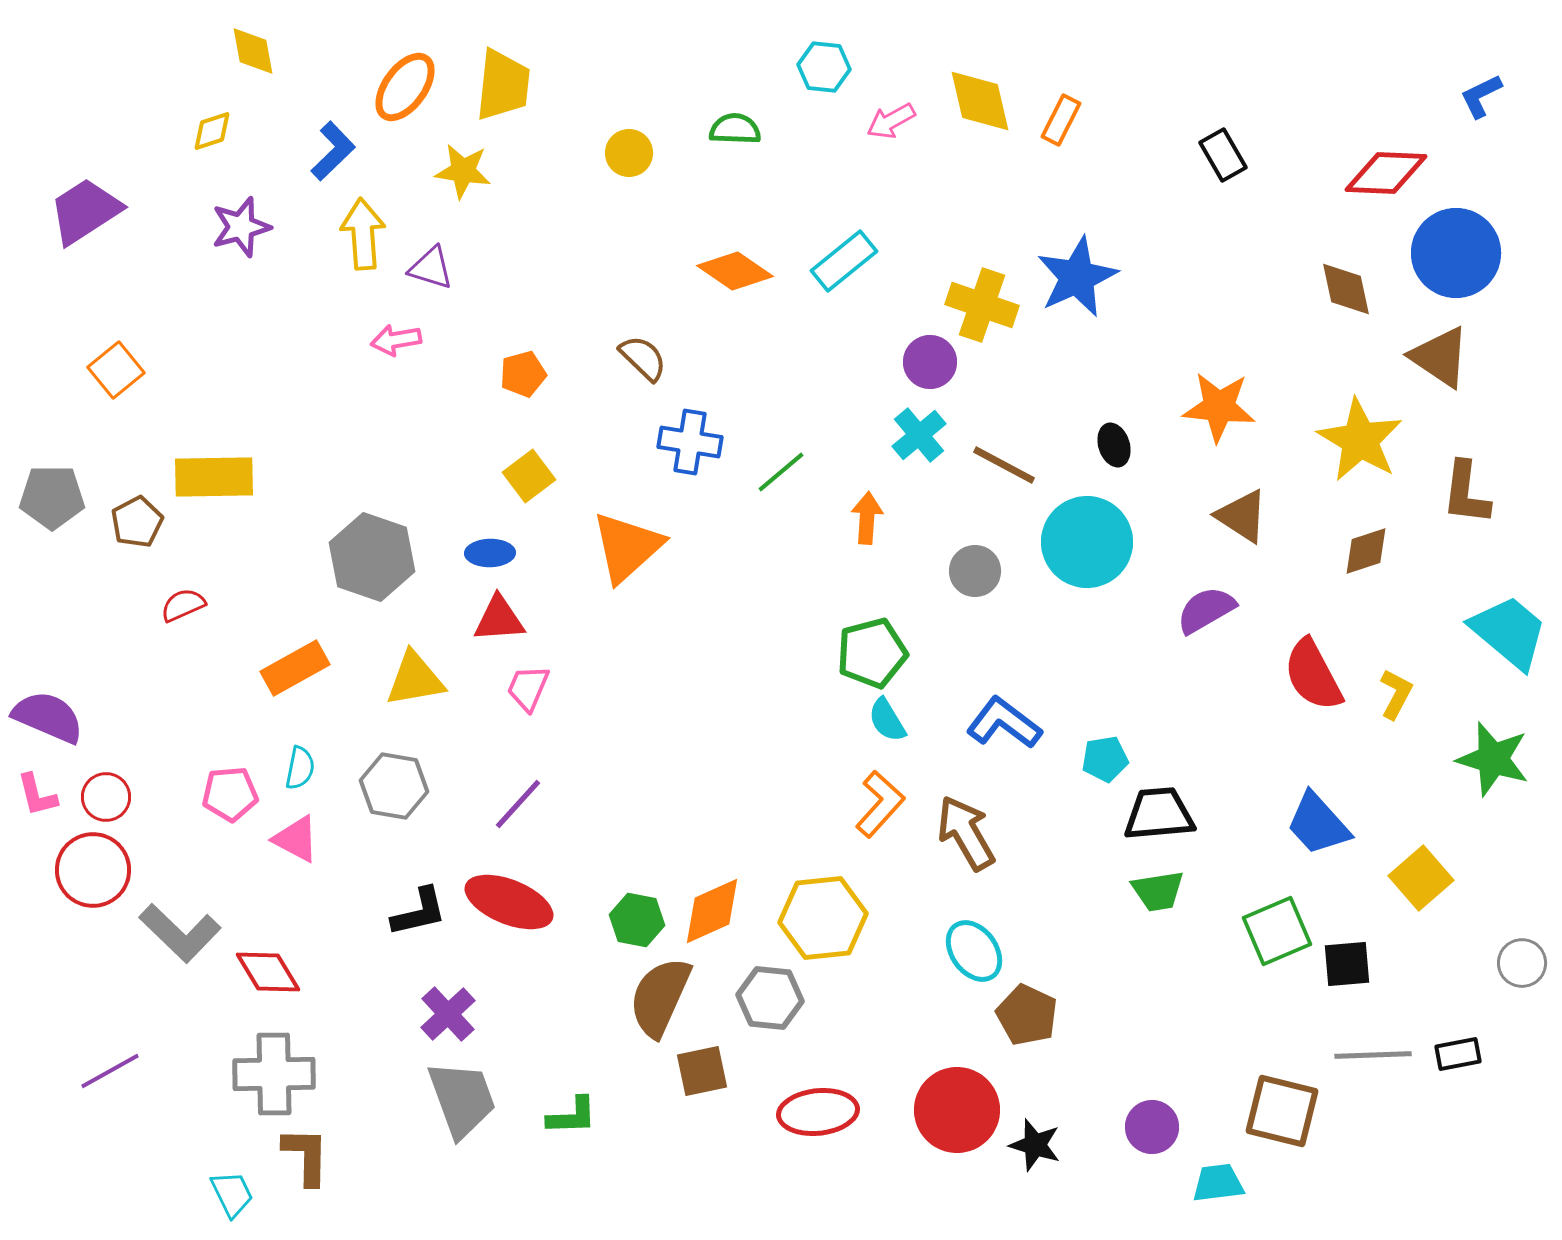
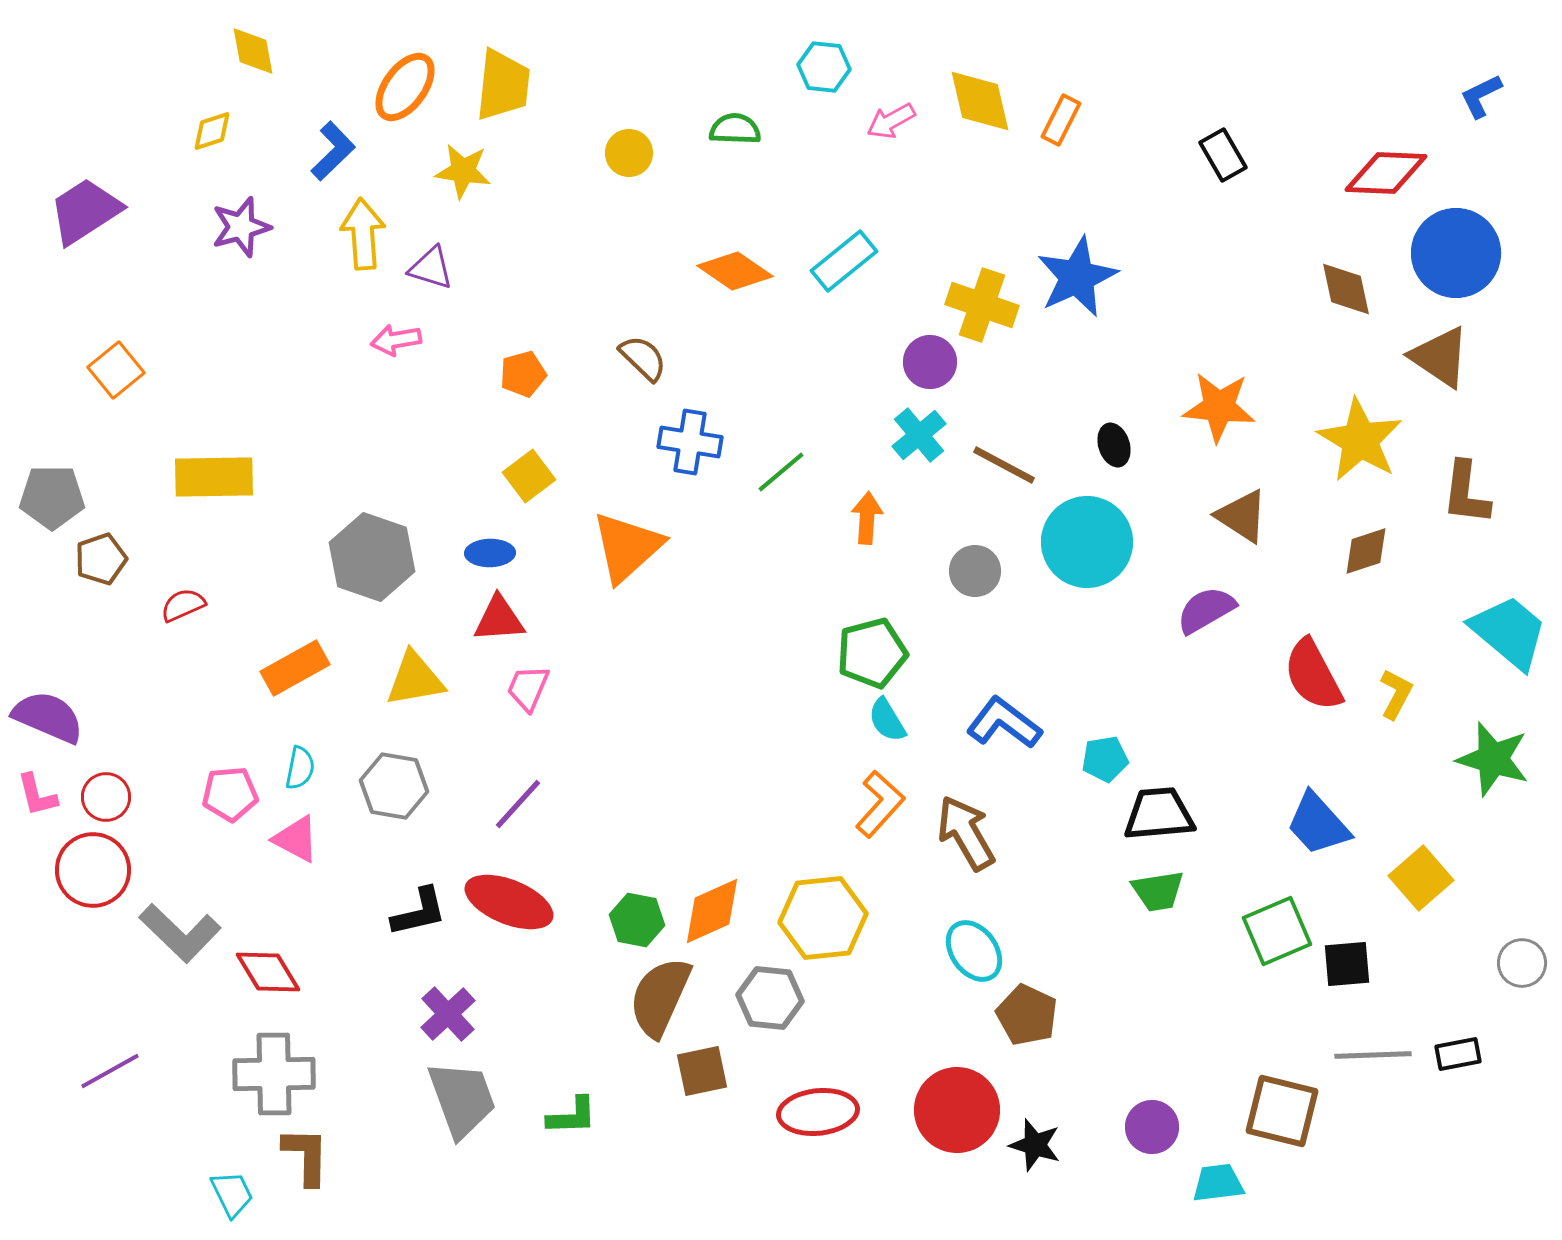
brown pentagon at (137, 522): moved 36 px left, 37 px down; rotated 9 degrees clockwise
